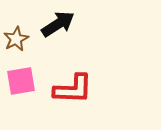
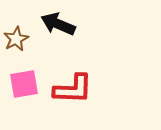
black arrow: rotated 124 degrees counterclockwise
pink square: moved 3 px right, 3 px down
